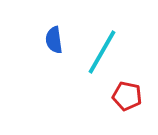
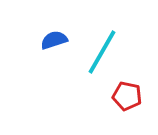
blue semicircle: rotated 80 degrees clockwise
